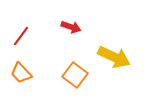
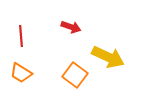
red line: rotated 40 degrees counterclockwise
yellow arrow: moved 6 px left
orange trapezoid: rotated 15 degrees counterclockwise
